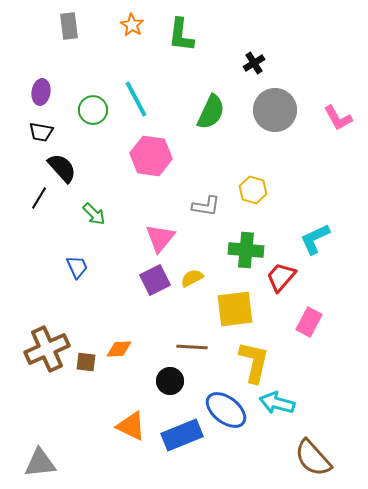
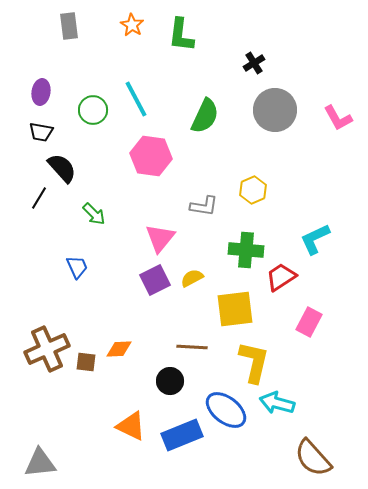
green semicircle: moved 6 px left, 4 px down
yellow hexagon: rotated 20 degrees clockwise
gray L-shape: moved 2 px left
red trapezoid: rotated 16 degrees clockwise
